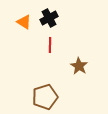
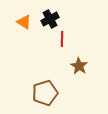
black cross: moved 1 px right, 1 px down
red line: moved 12 px right, 6 px up
brown pentagon: moved 4 px up
